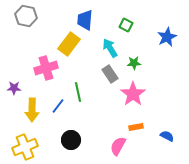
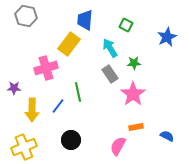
yellow cross: moved 1 px left
